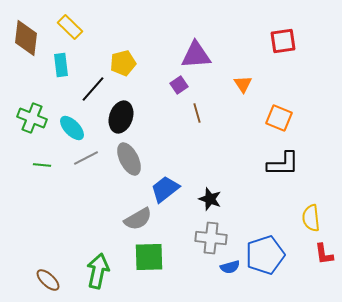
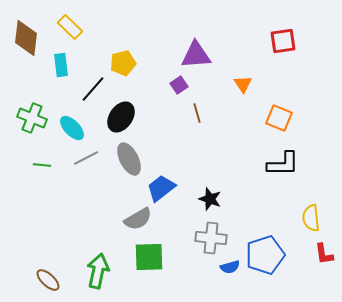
black ellipse: rotated 16 degrees clockwise
blue trapezoid: moved 4 px left, 1 px up
